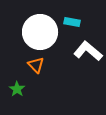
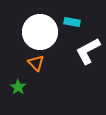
white L-shape: rotated 68 degrees counterclockwise
orange triangle: moved 2 px up
green star: moved 1 px right, 2 px up
